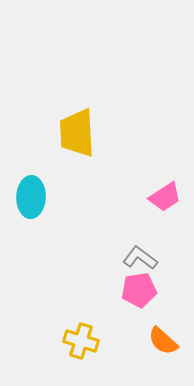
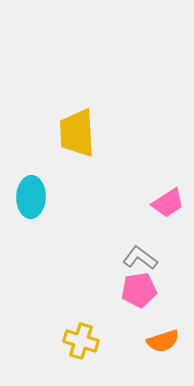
pink trapezoid: moved 3 px right, 6 px down
orange semicircle: rotated 60 degrees counterclockwise
